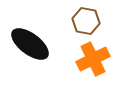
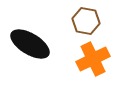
black ellipse: rotated 6 degrees counterclockwise
